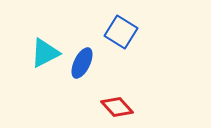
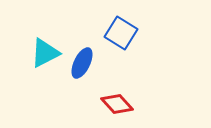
blue square: moved 1 px down
red diamond: moved 3 px up
